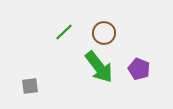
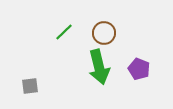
green arrow: rotated 24 degrees clockwise
